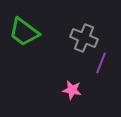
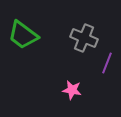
green trapezoid: moved 1 px left, 3 px down
purple line: moved 6 px right
